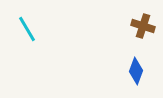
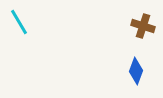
cyan line: moved 8 px left, 7 px up
